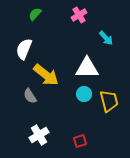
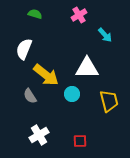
green semicircle: rotated 64 degrees clockwise
cyan arrow: moved 1 px left, 3 px up
cyan circle: moved 12 px left
red square: rotated 16 degrees clockwise
